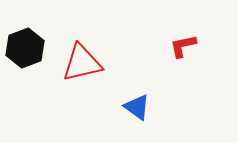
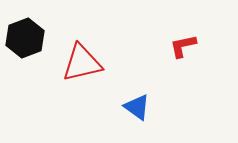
black hexagon: moved 10 px up
